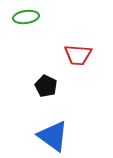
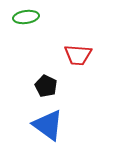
blue triangle: moved 5 px left, 11 px up
